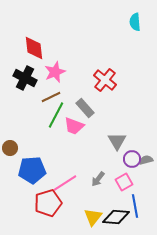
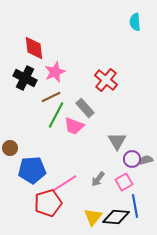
red cross: moved 1 px right
